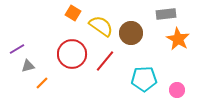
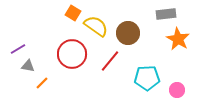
yellow semicircle: moved 5 px left
brown circle: moved 3 px left
purple line: moved 1 px right
red line: moved 5 px right
gray triangle: rotated 24 degrees clockwise
cyan pentagon: moved 3 px right, 1 px up
